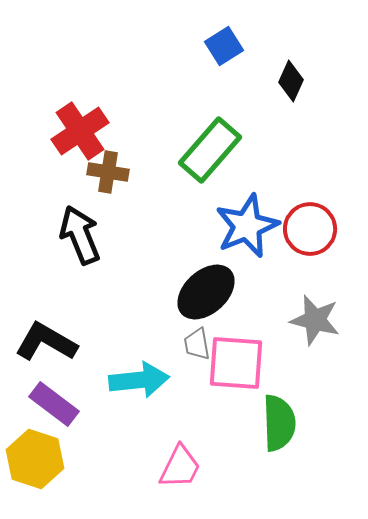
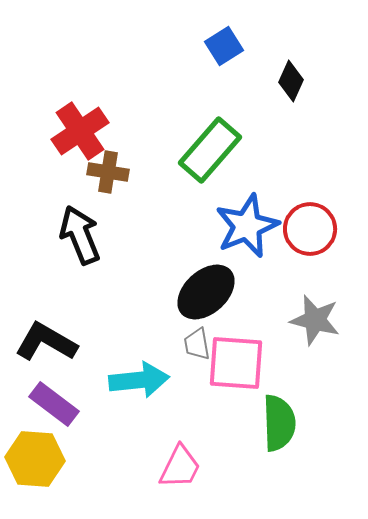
yellow hexagon: rotated 14 degrees counterclockwise
